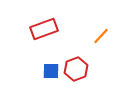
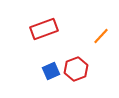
blue square: rotated 24 degrees counterclockwise
